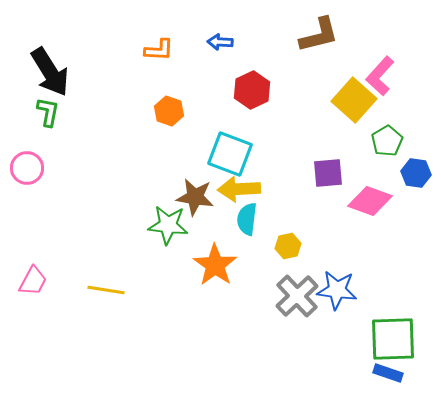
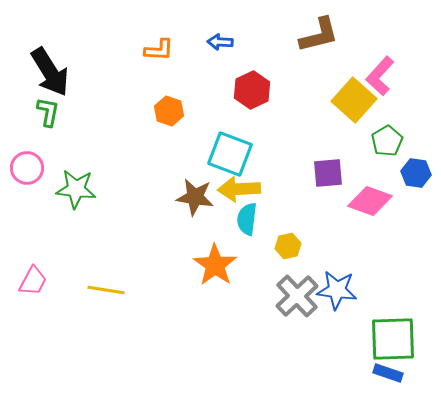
green star: moved 92 px left, 36 px up
